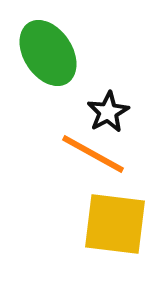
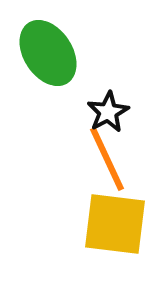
orange line: moved 14 px right, 5 px down; rotated 36 degrees clockwise
